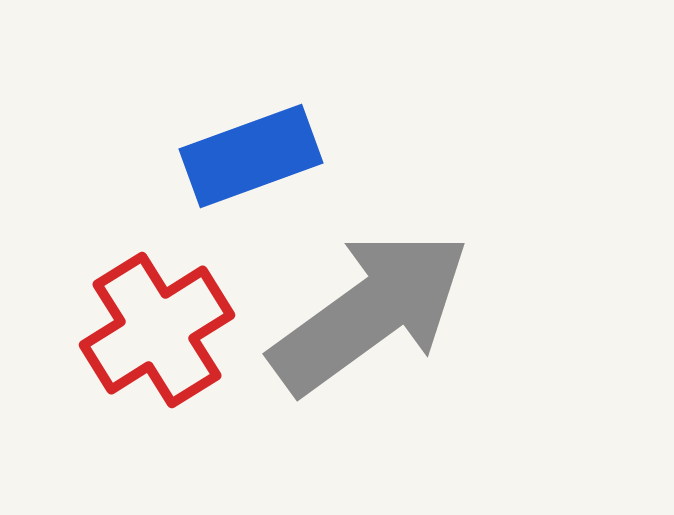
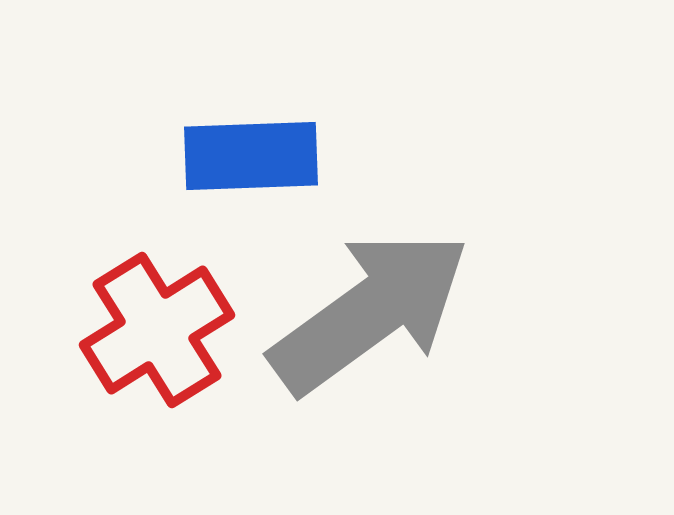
blue rectangle: rotated 18 degrees clockwise
